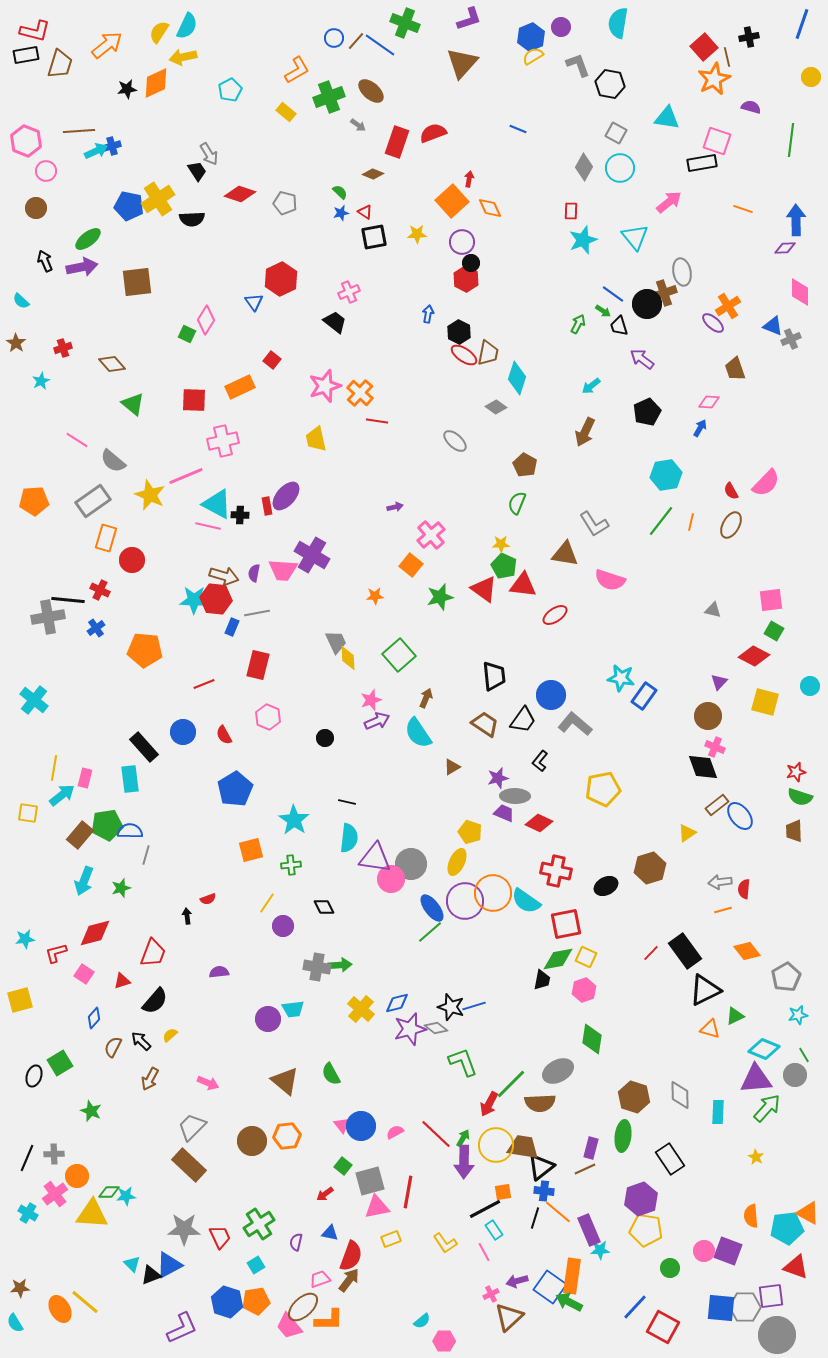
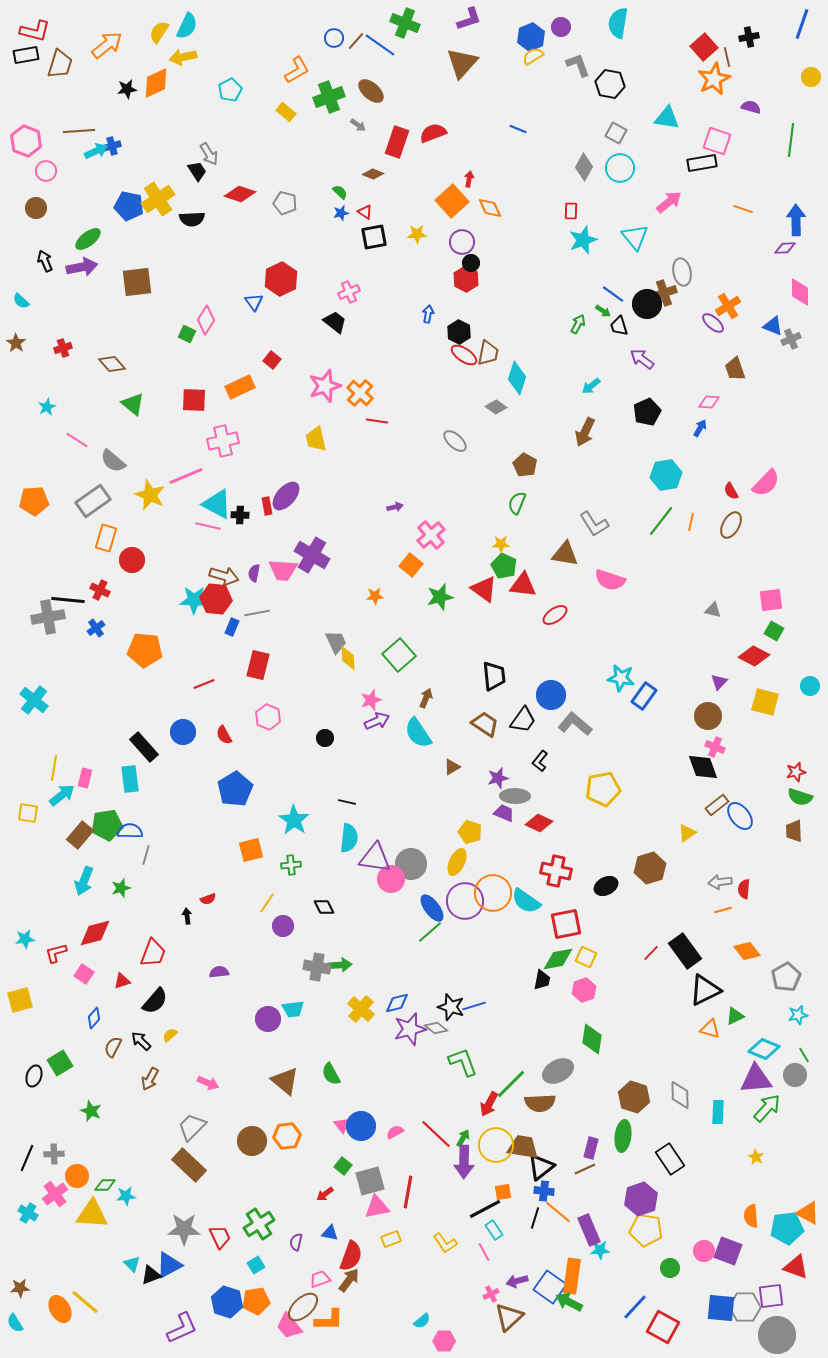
cyan star at (41, 381): moved 6 px right, 26 px down
green diamond at (109, 1192): moved 4 px left, 7 px up
